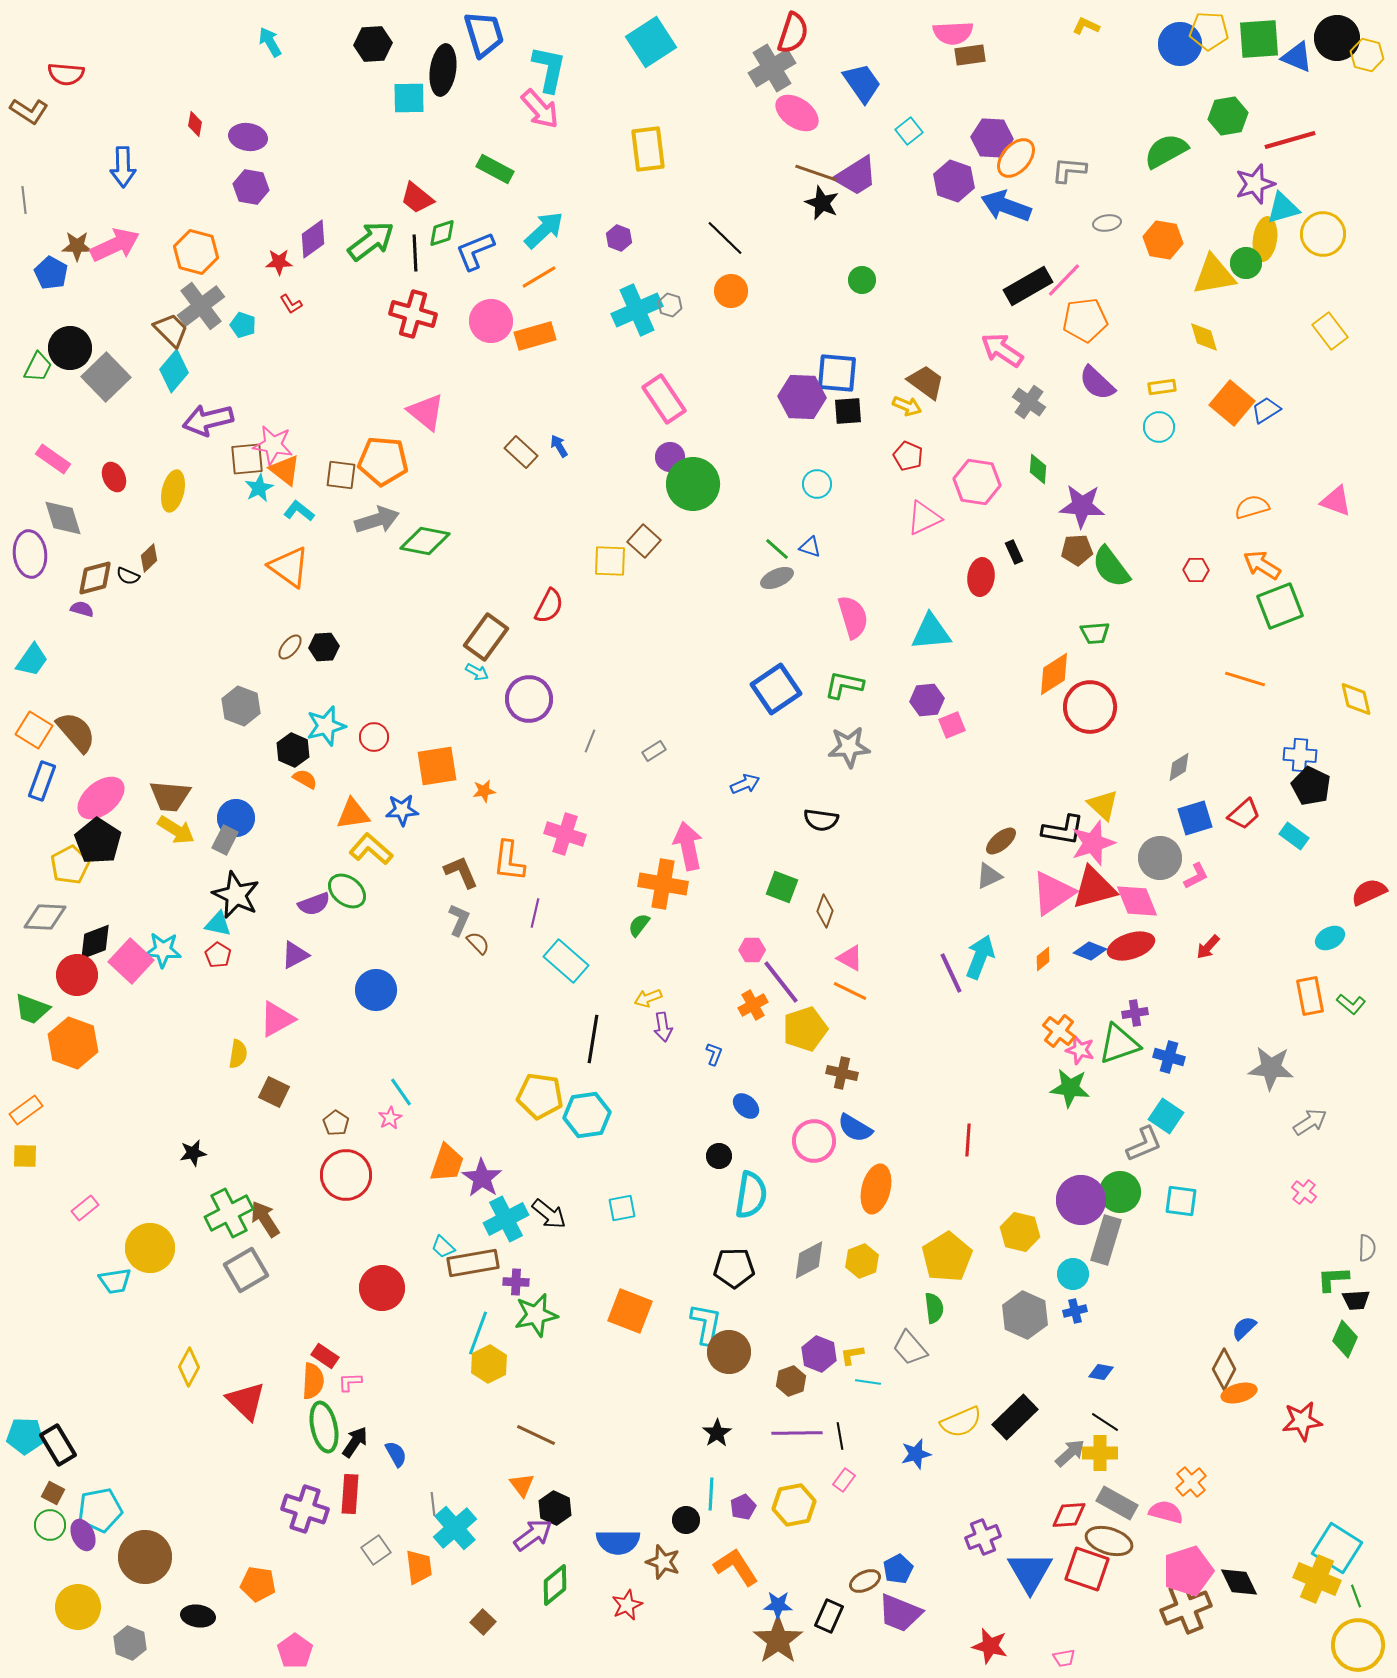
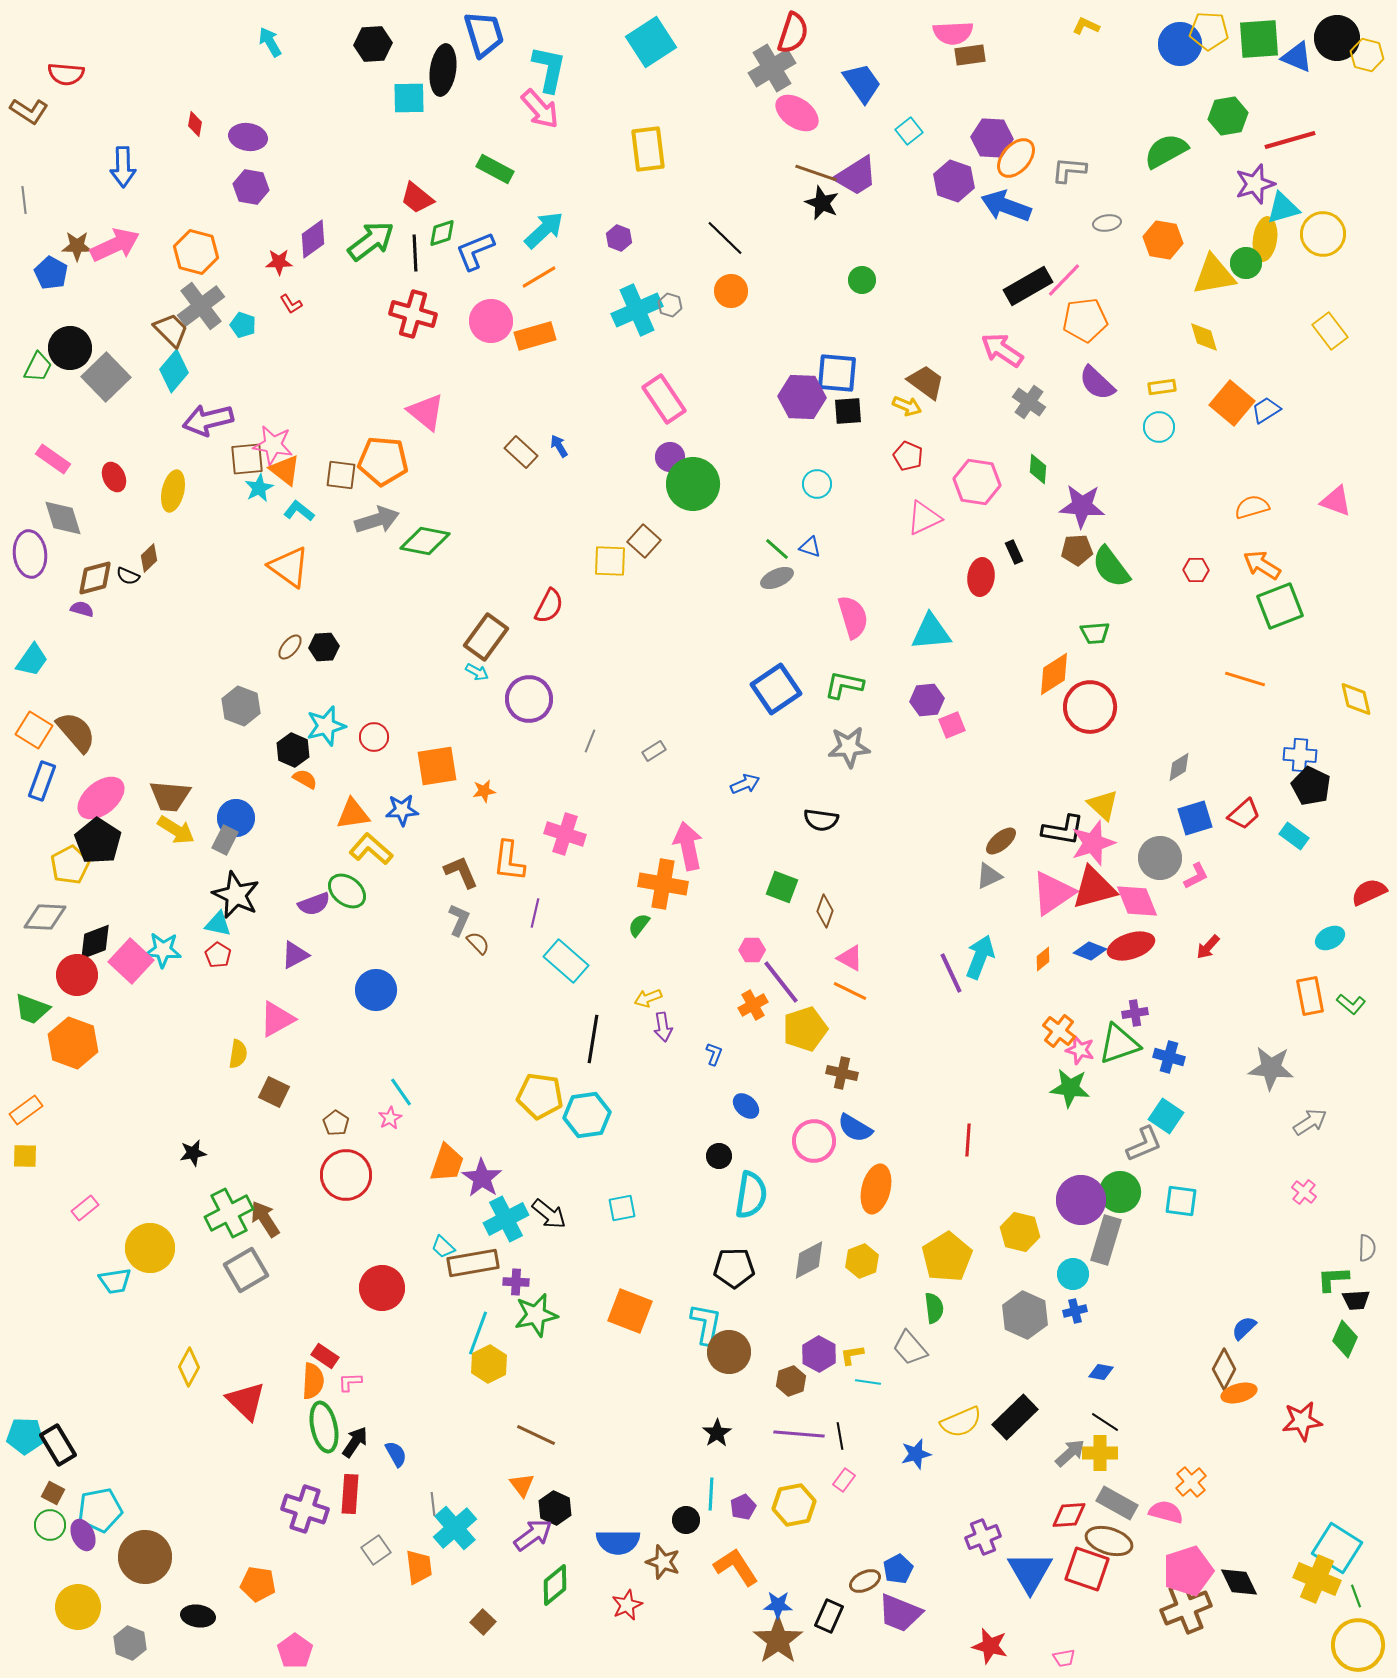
purple hexagon at (819, 1354): rotated 8 degrees clockwise
purple line at (797, 1433): moved 2 px right, 1 px down; rotated 6 degrees clockwise
